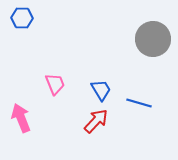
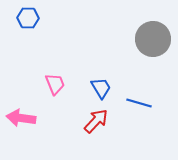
blue hexagon: moved 6 px right
blue trapezoid: moved 2 px up
pink arrow: rotated 60 degrees counterclockwise
